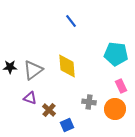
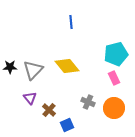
blue line: moved 1 px down; rotated 32 degrees clockwise
cyan pentagon: rotated 20 degrees counterclockwise
yellow diamond: rotated 35 degrees counterclockwise
gray triangle: rotated 10 degrees counterclockwise
pink rectangle: moved 7 px left, 8 px up
purple triangle: rotated 32 degrees clockwise
gray cross: moved 1 px left; rotated 16 degrees clockwise
orange circle: moved 1 px left, 1 px up
